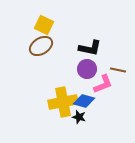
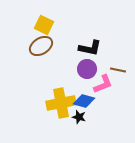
yellow cross: moved 2 px left, 1 px down
